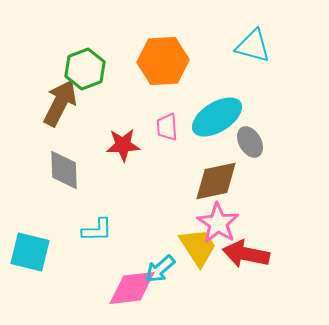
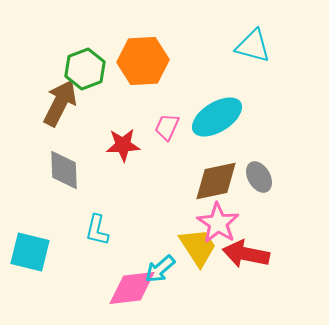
orange hexagon: moved 20 px left
pink trapezoid: rotated 28 degrees clockwise
gray ellipse: moved 9 px right, 35 px down
cyan L-shape: rotated 104 degrees clockwise
